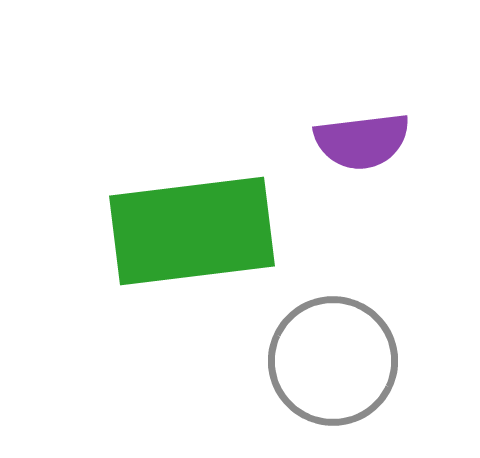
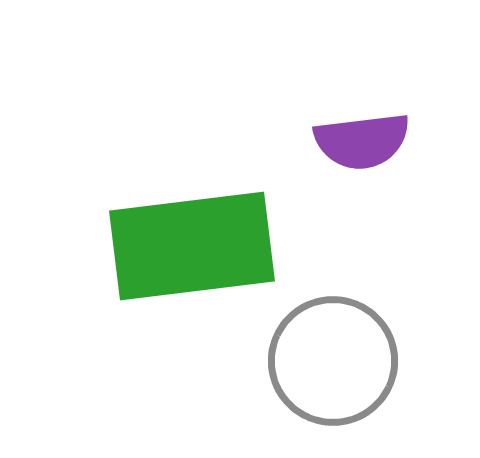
green rectangle: moved 15 px down
